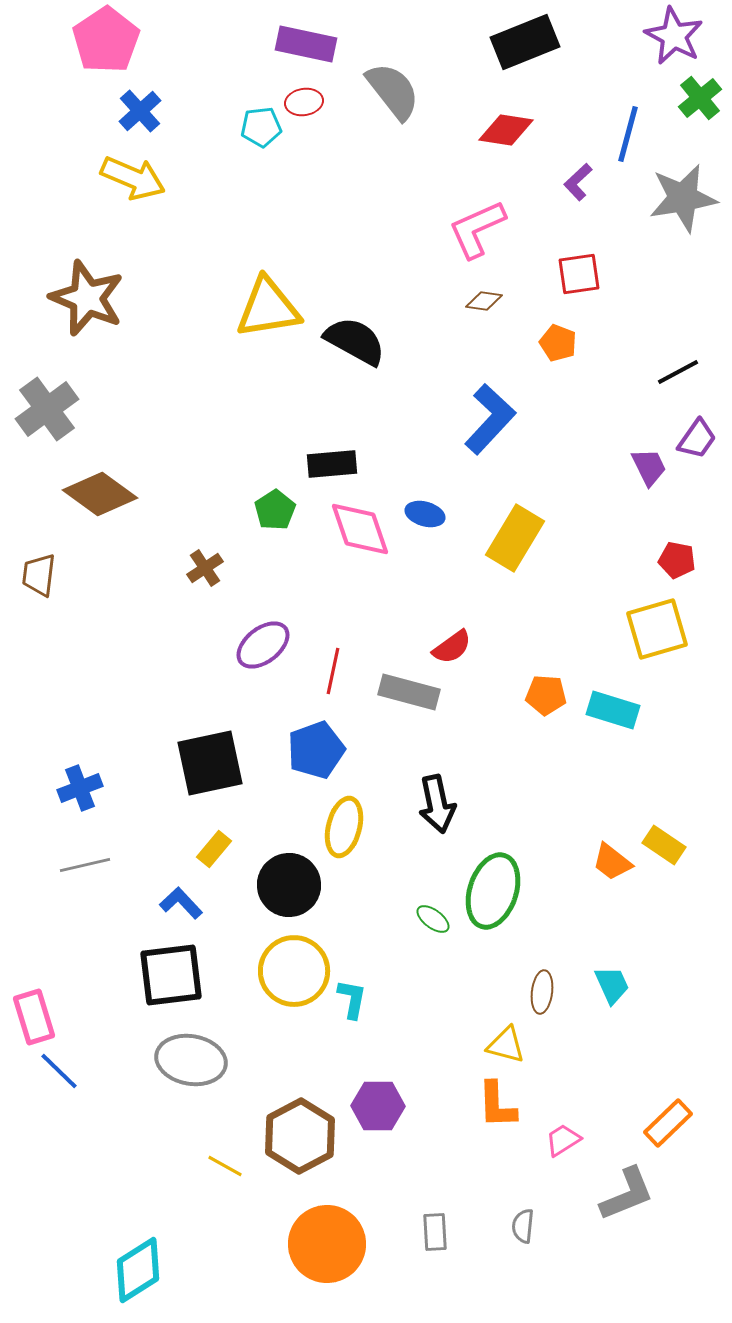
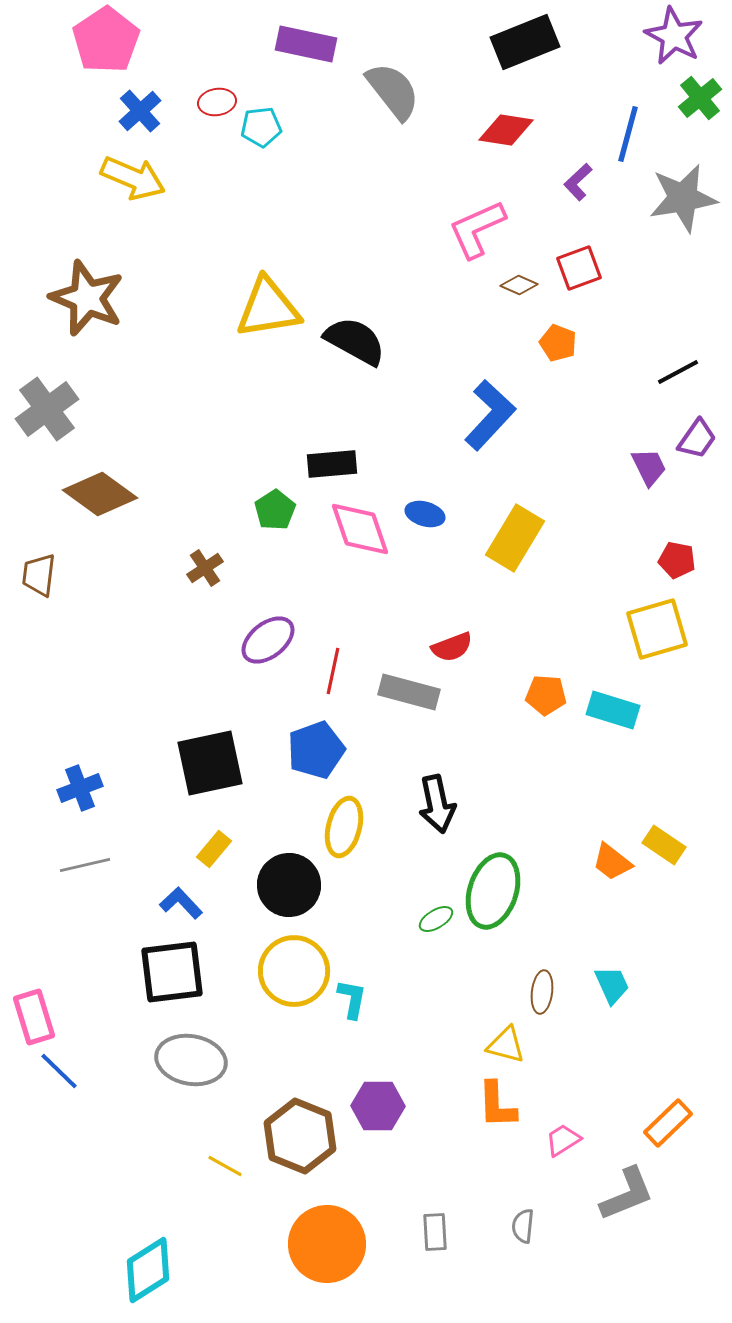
red ellipse at (304, 102): moved 87 px left
red square at (579, 274): moved 6 px up; rotated 12 degrees counterclockwise
brown diamond at (484, 301): moved 35 px right, 16 px up; rotated 15 degrees clockwise
blue L-shape at (490, 419): moved 4 px up
purple ellipse at (263, 645): moved 5 px right, 5 px up
red semicircle at (452, 647): rotated 15 degrees clockwise
green ellipse at (433, 919): moved 3 px right; rotated 68 degrees counterclockwise
black square at (171, 975): moved 1 px right, 3 px up
brown hexagon at (300, 1136): rotated 10 degrees counterclockwise
cyan diamond at (138, 1270): moved 10 px right
